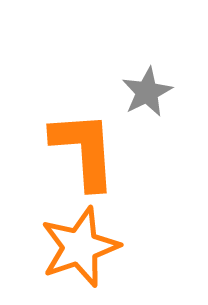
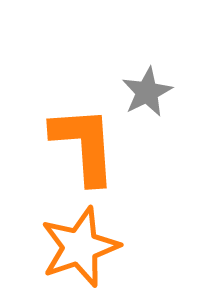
orange L-shape: moved 5 px up
